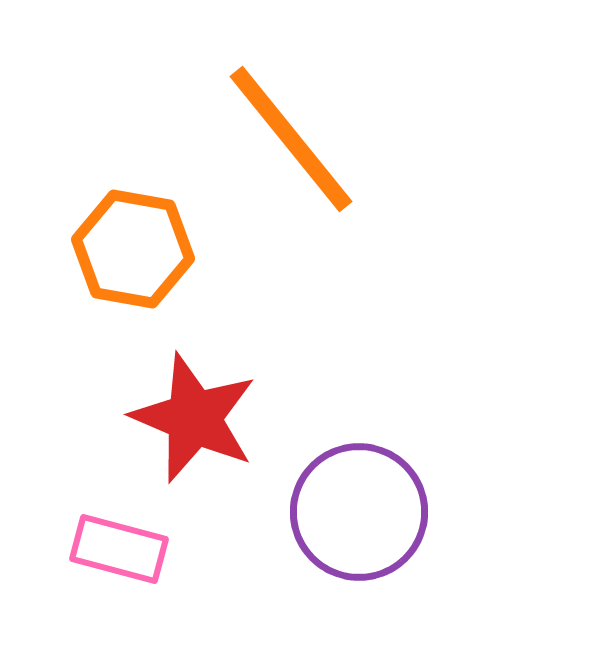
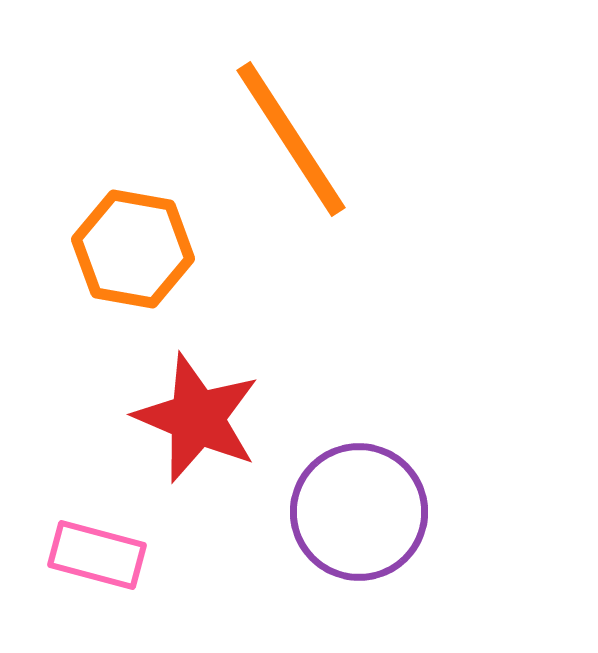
orange line: rotated 6 degrees clockwise
red star: moved 3 px right
pink rectangle: moved 22 px left, 6 px down
